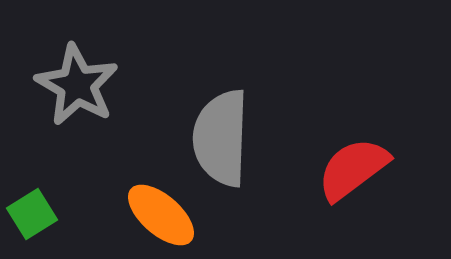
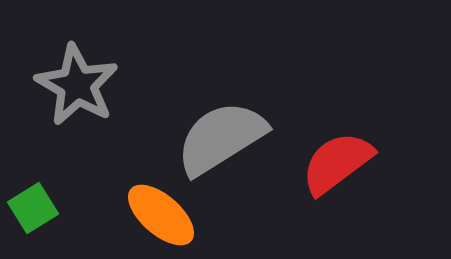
gray semicircle: rotated 56 degrees clockwise
red semicircle: moved 16 px left, 6 px up
green square: moved 1 px right, 6 px up
